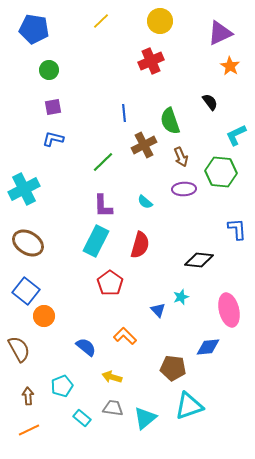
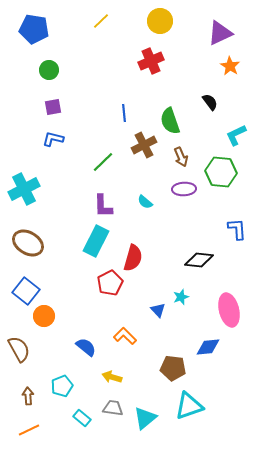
red semicircle at (140, 245): moved 7 px left, 13 px down
red pentagon at (110, 283): rotated 10 degrees clockwise
